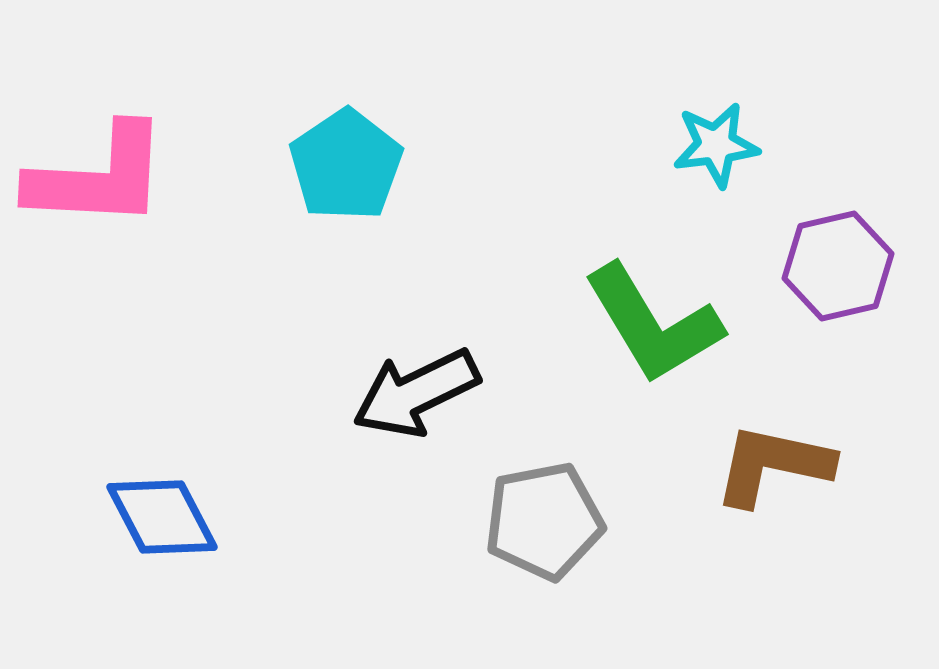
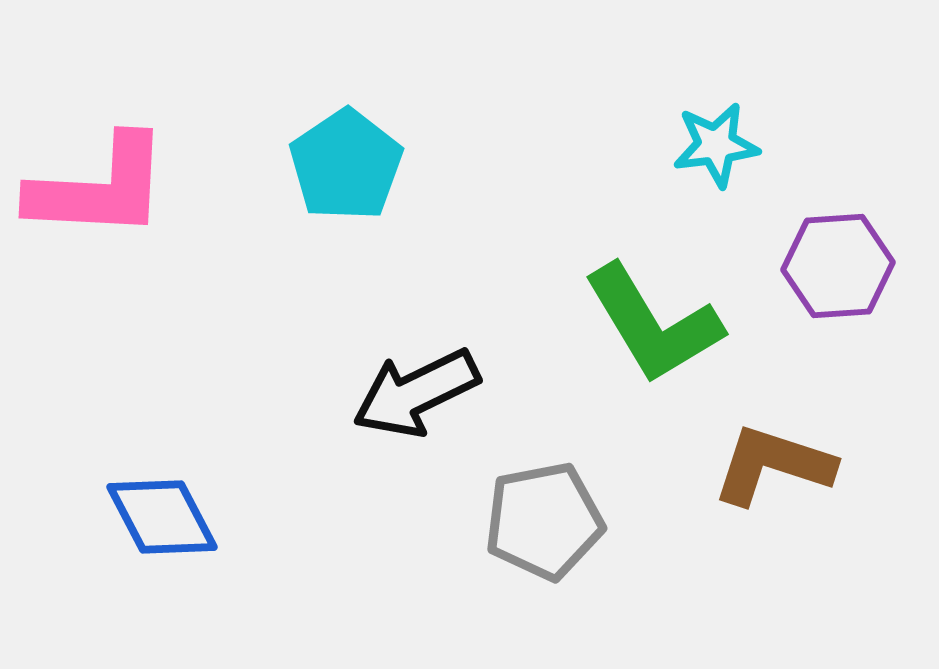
pink L-shape: moved 1 px right, 11 px down
purple hexagon: rotated 9 degrees clockwise
brown L-shape: rotated 6 degrees clockwise
